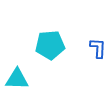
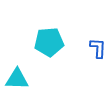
cyan pentagon: moved 1 px left, 3 px up
